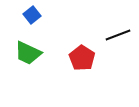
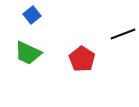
black line: moved 5 px right, 1 px up
red pentagon: moved 1 px down
